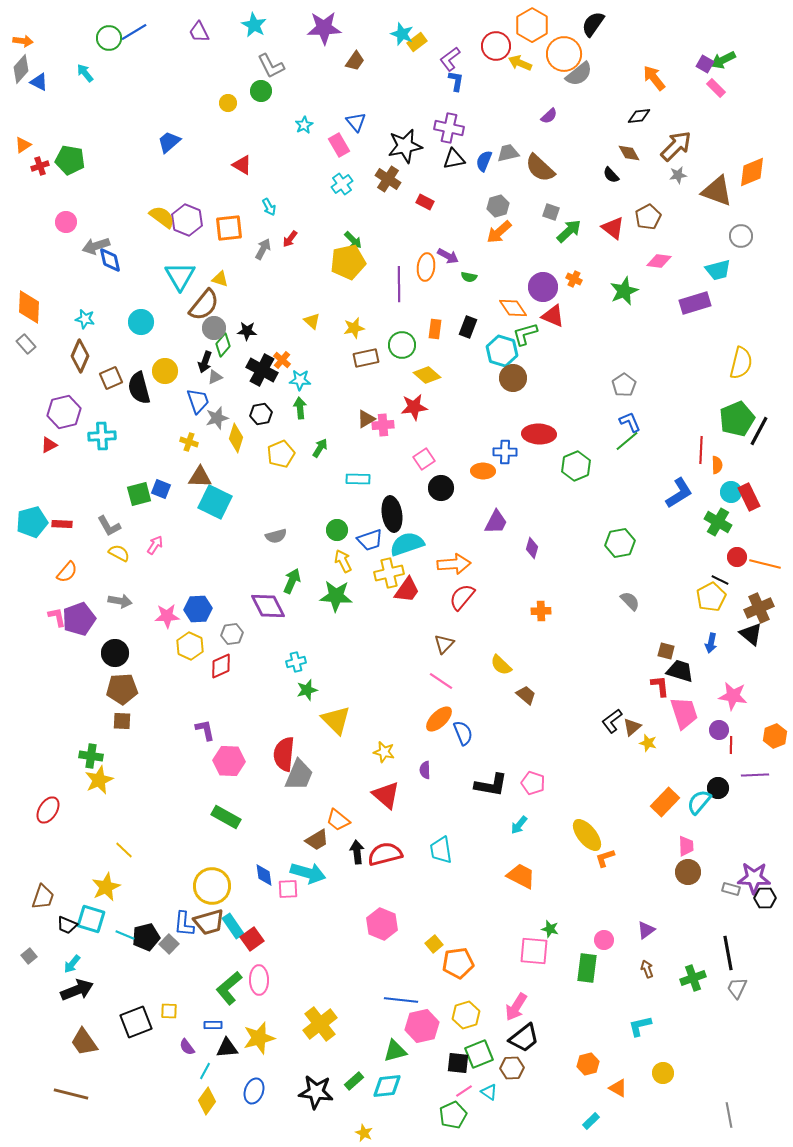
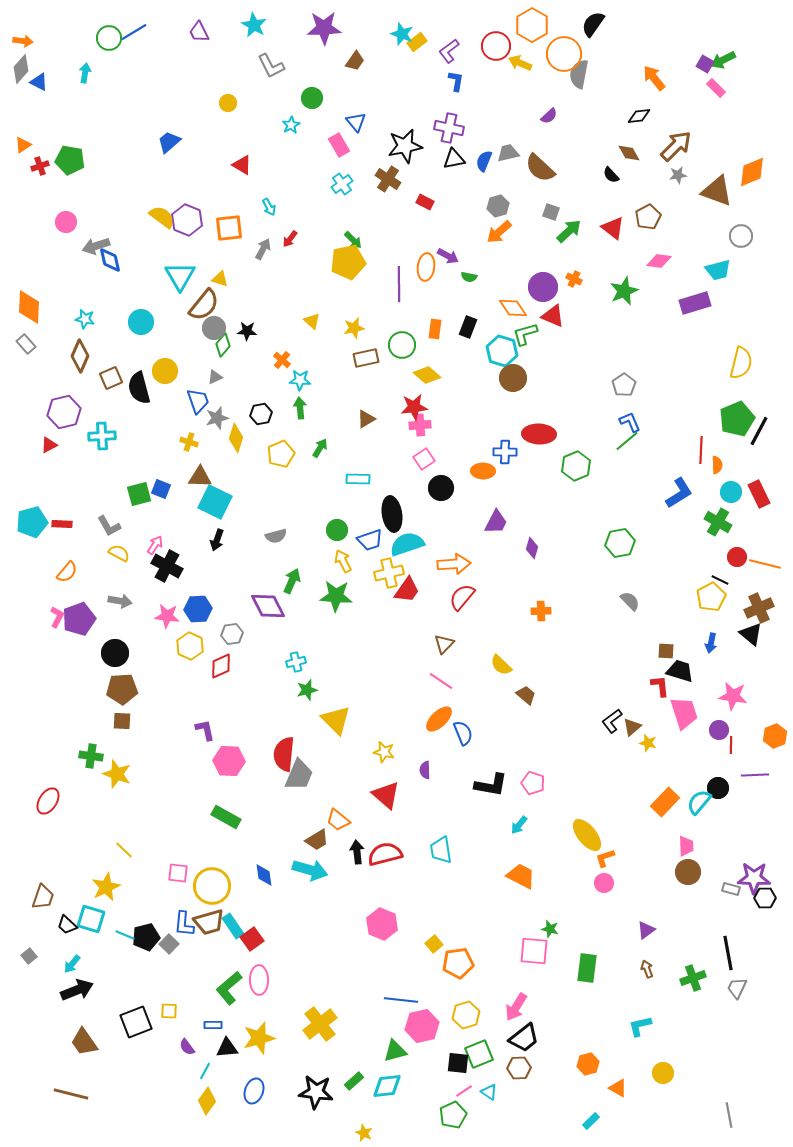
purple L-shape at (450, 59): moved 1 px left, 8 px up
cyan arrow at (85, 73): rotated 48 degrees clockwise
gray semicircle at (579, 74): rotated 140 degrees clockwise
green circle at (261, 91): moved 51 px right, 7 px down
cyan star at (304, 125): moved 13 px left
black arrow at (205, 362): moved 12 px right, 178 px down
black cross at (262, 370): moved 95 px left, 196 px down
pink cross at (383, 425): moved 37 px right
red rectangle at (749, 497): moved 10 px right, 3 px up
pink star at (167, 616): rotated 10 degrees clockwise
pink L-shape at (57, 617): rotated 40 degrees clockwise
brown square at (666, 651): rotated 12 degrees counterclockwise
yellow star at (99, 780): moved 18 px right, 6 px up; rotated 28 degrees counterclockwise
red ellipse at (48, 810): moved 9 px up
cyan arrow at (308, 873): moved 2 px right, 3 px up
pink square at (288, 889): moved 110 px left, 16 px up; rotated 10 degrees clockwise
black trapezoid at (67, 925): rotated 20 degrees clockwise
pink circle at (604, 940): moved 57 px up
brown hexagon at (512, 1068): moved 7 px right
